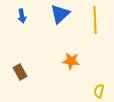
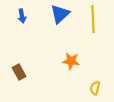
yellow line: moved 2 px left, 1 px up
brown rectangle: moved 1 px left
yellow semicircle: moved 4 px left, 3 px up
